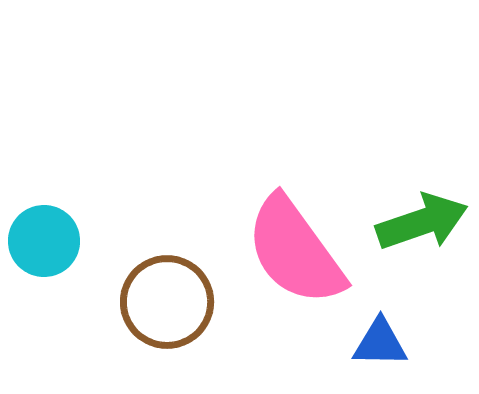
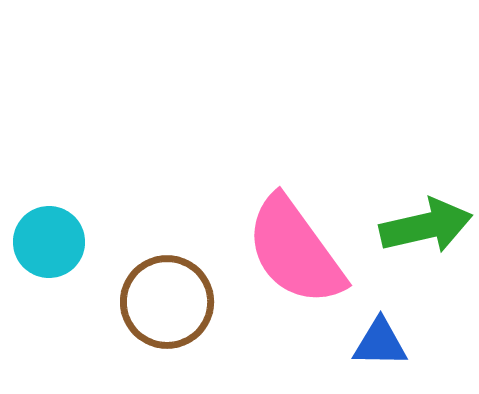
green arrow: moved 4 px right, 4 px down; rotated 6 degrees clockwise
cyan circle: moved 5 px right, 1 px down
